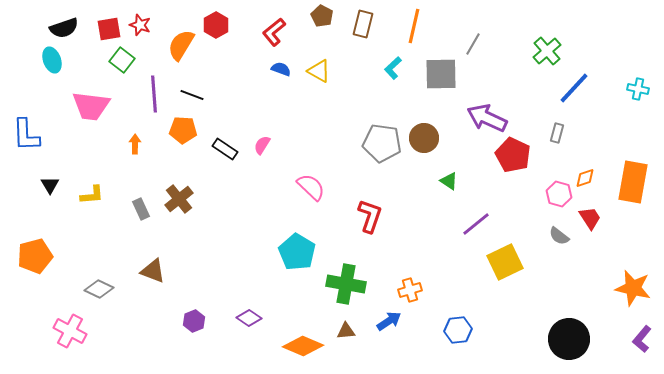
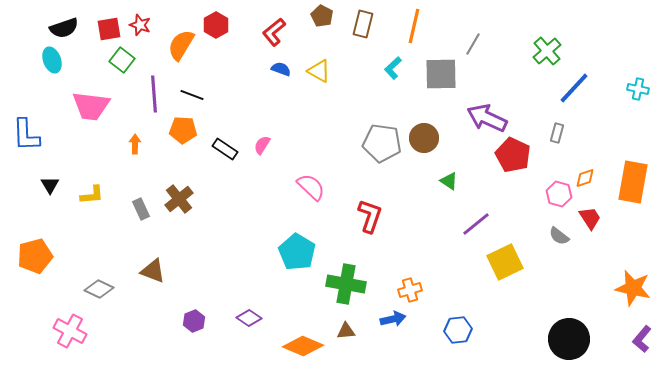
blue arrow at (389, 321): moved 4 px right, 2 px up; rotated 20 degrees clockwise
